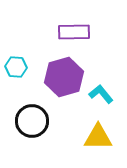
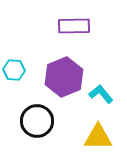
purple rectangle: moved 6 px up
cyan hexagon: moved 2 px left, 3 px down
purple hexagon: rotated 6 degrees counterclockwise
black circle: moved 5 px right
